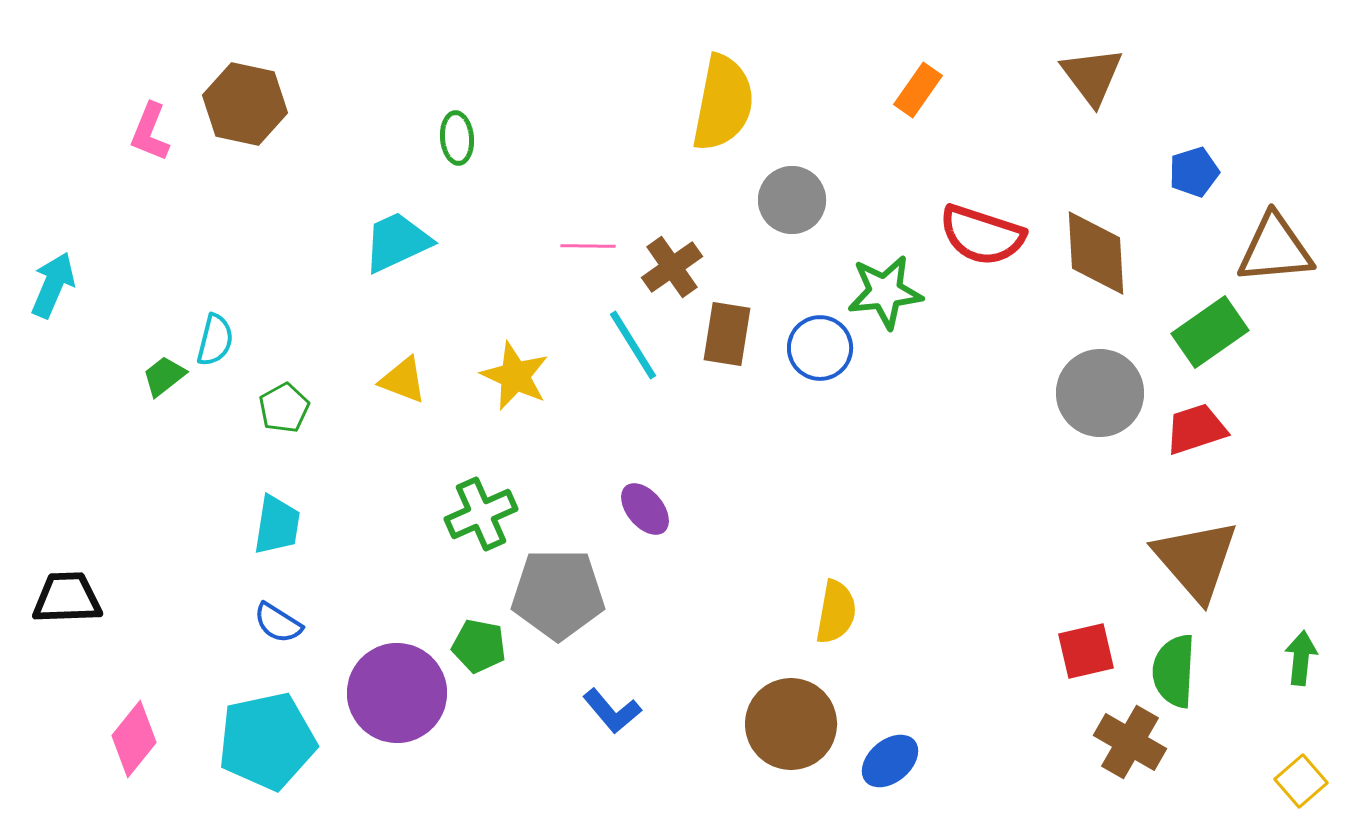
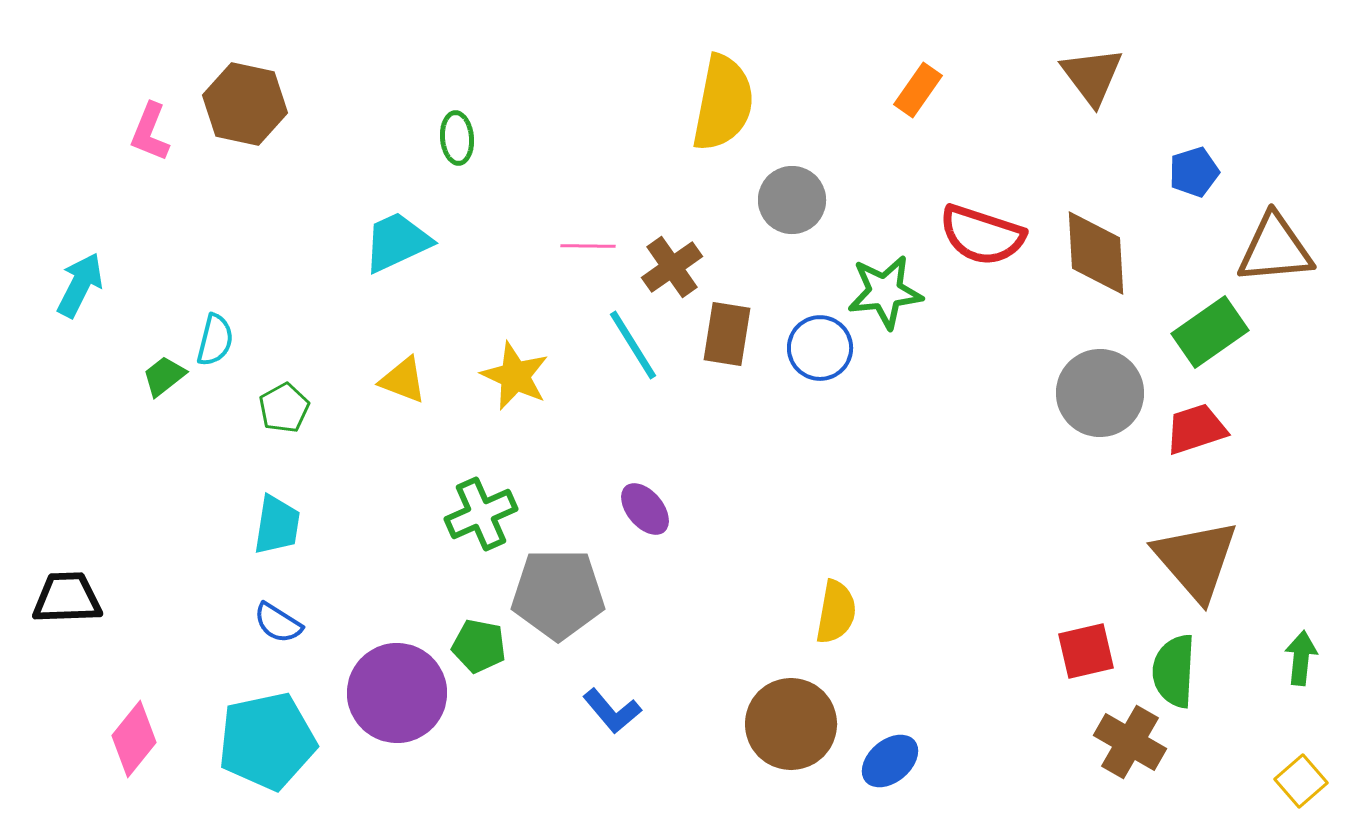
cyan arrow at (53, 285): moved 27 px right; rotated 4 degrees clockwise
